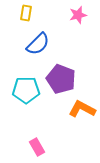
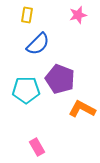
yellow rectangle: moved 1 px right, 2 px down
purple pentagon: moved 1 px left
